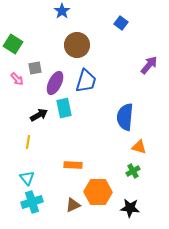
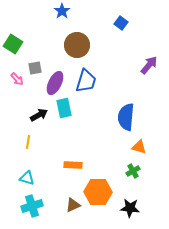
blue semicircle: moved 1 px right
cyan triangle: rotated 35 degrees counterclockwise
cyan cross: moved 4 px down
